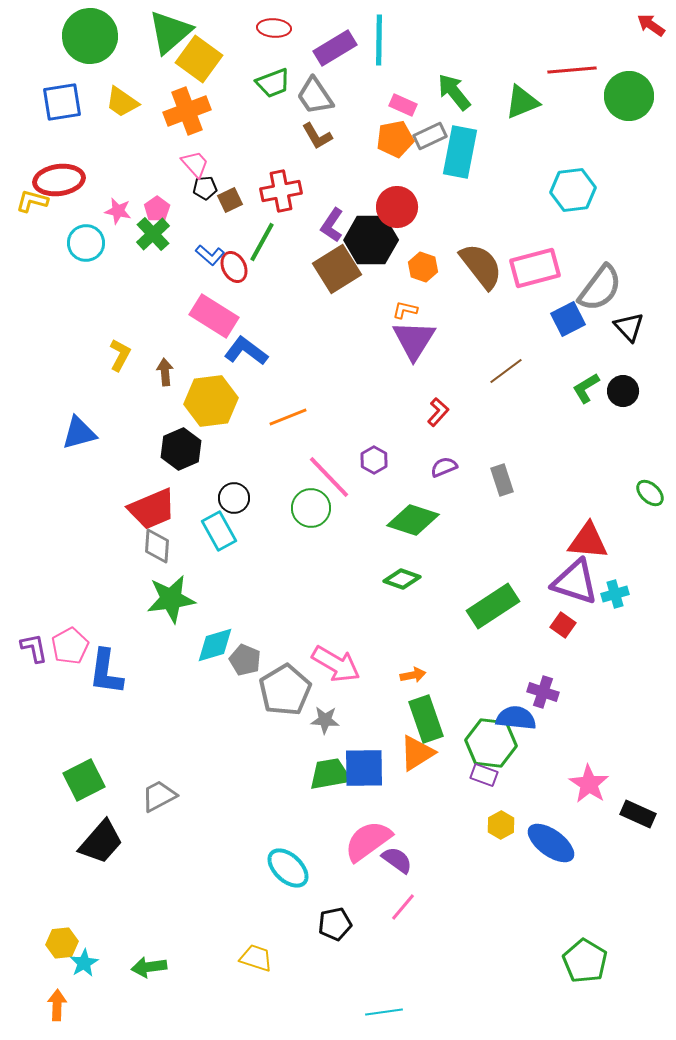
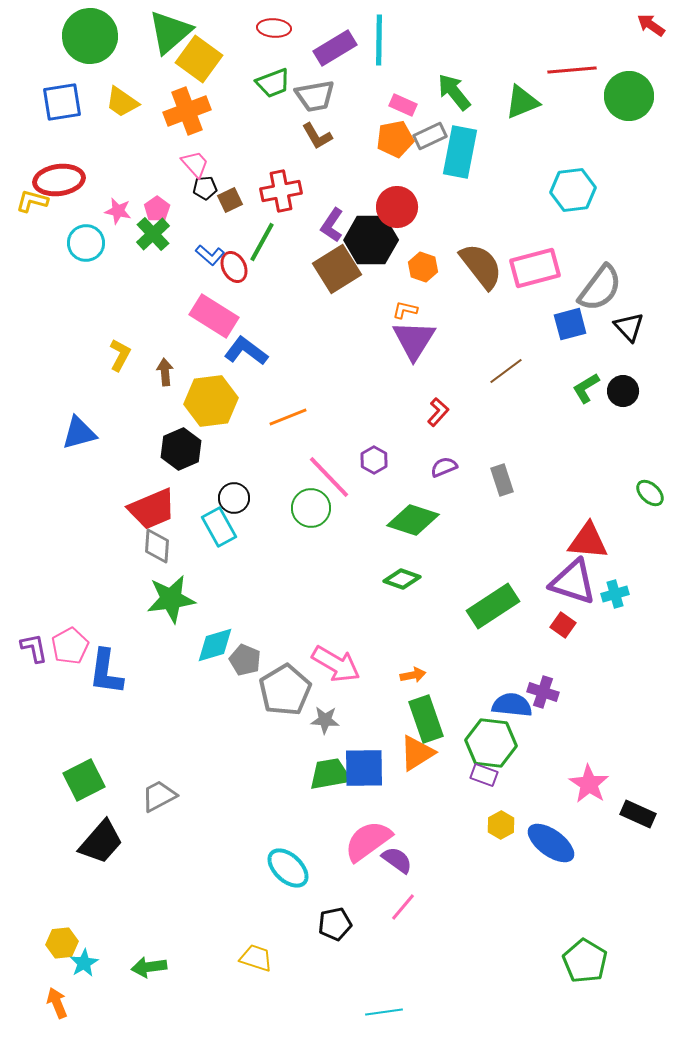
gray trapezoid at (315, 96): rotated 66 degrees counterclockwise
blue square at (568, 319): moved 2 px right, 5 px down; rotated 12 degrees clockwise
cyan rectangle at (219, 531): moved 4 px up
purple triangle at (575, 582): moved 2 px left
blue semicircle at (516, 718): moved 4 px left, 13 px up
orange arrow at (57, 1005): moved 2 px up; rotated 24 degrees counterclockwise
